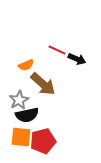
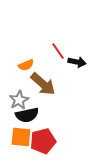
red line: moved 1 px right, 1 px down; rotated 30 degrees clockwise
black arrow: moved 3 px down; rotated 12 degrees counterclockwise
